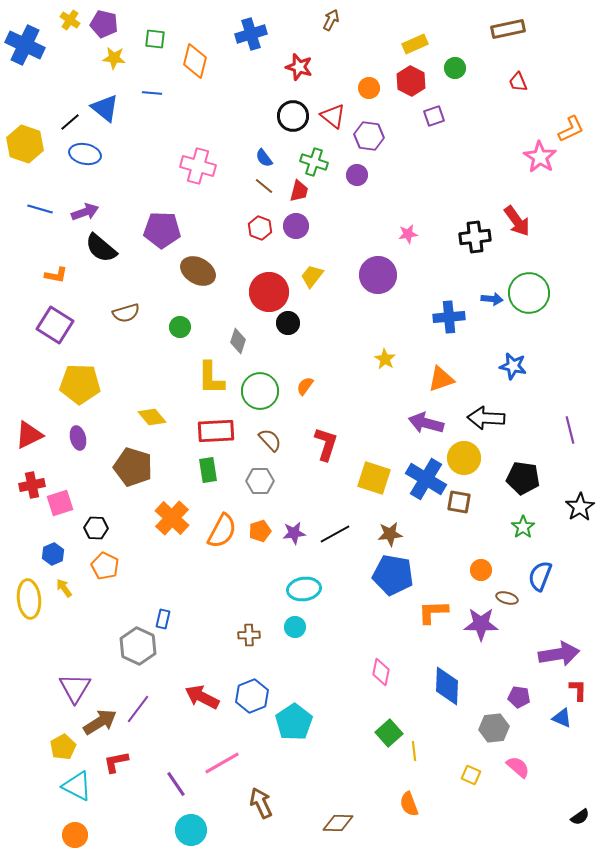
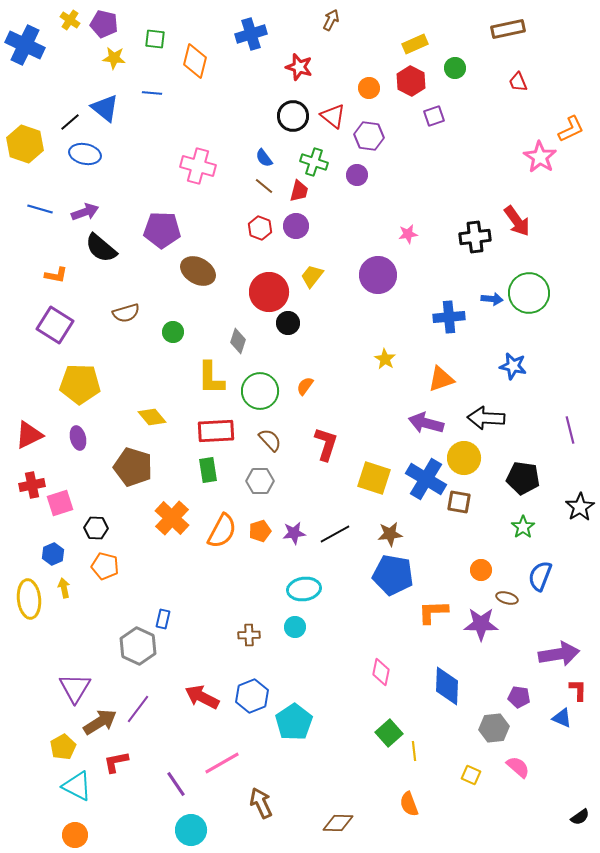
green circle at (180, 327): moved 7 px left, 5 px down
orange pentagon at (105, 566): rotated 12 degrees counterclockwise
yellow arrow at (64, 588): rotated 24 degrees clockwise
